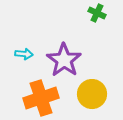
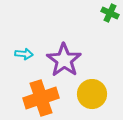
green cross: moved 13 px right
